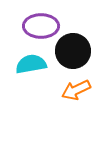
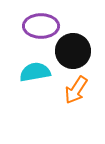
cyan semicircle: moved 4 px right, 8 px down
orange arrow: rotated 32 degrees counterclockwise
